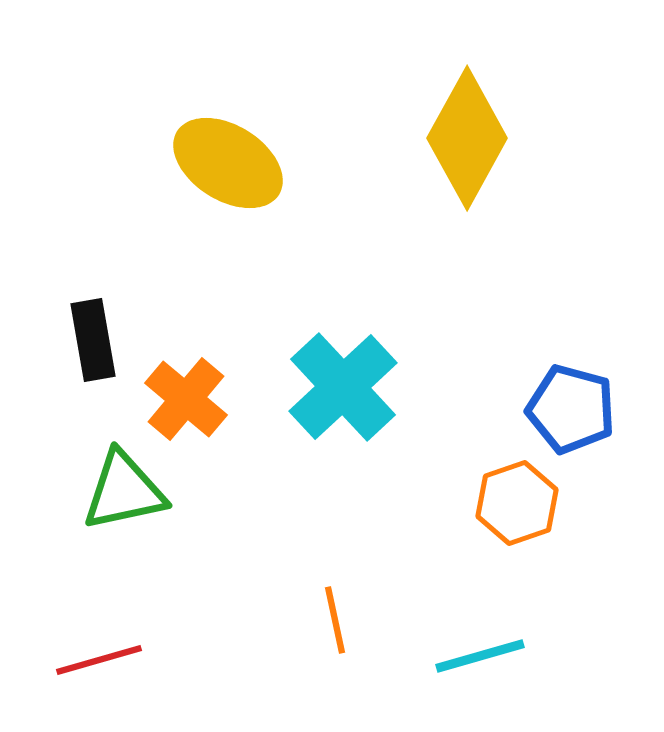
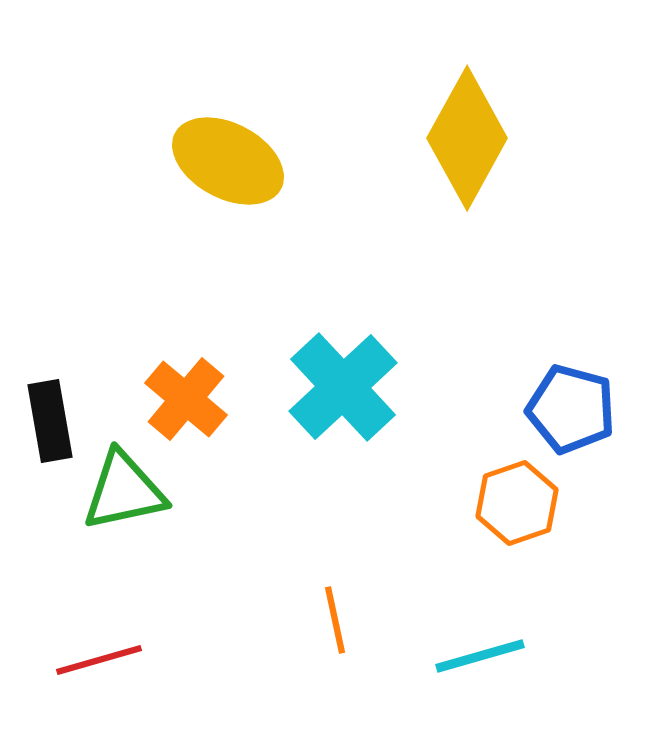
yellow ellipse: moved 2 px up; rotated 4 degrees counterclockwise
black rectangle: moved 43 px left, 81 px down
